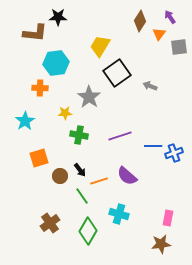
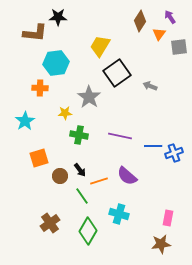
purple line: rotated 30 degrees clockwise
